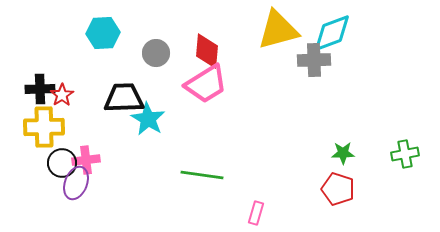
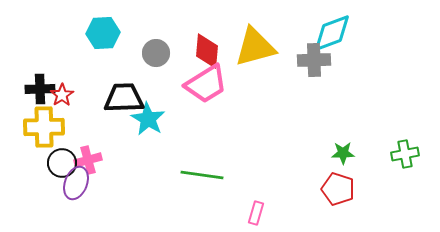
yellow triangle: moved 23 px left, 17 px down
pink cross: moved 2 px right; rotated 8 degrees counterclockwise
